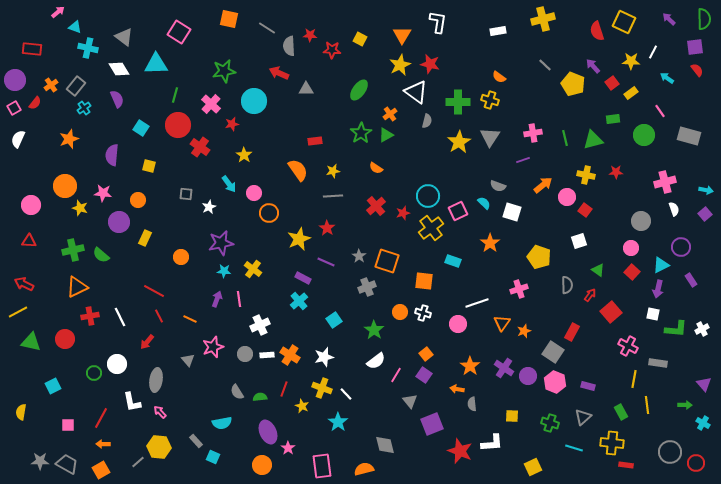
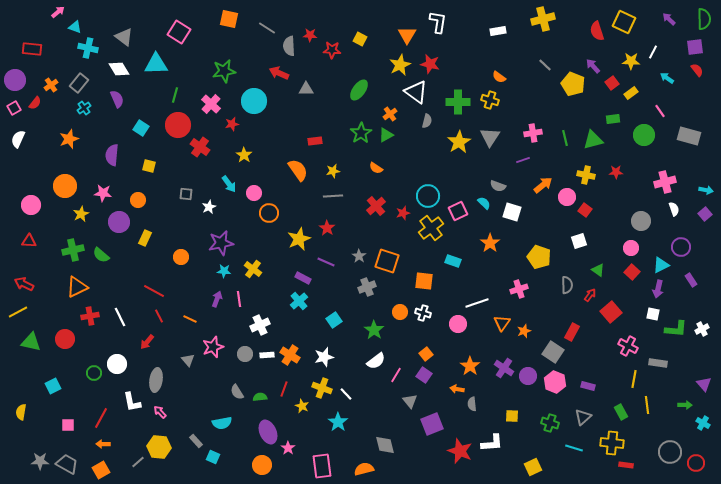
orange triangle at (402, 35): moved 5 px right
gray rectangle at (76, 86): moved 3 px right, 3 px up
yellow star at (80, 208): moved 1 px right, 6 px down; rotated 28 degrees clockwise
